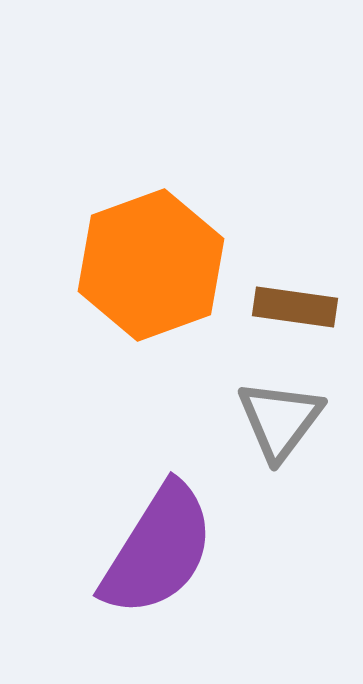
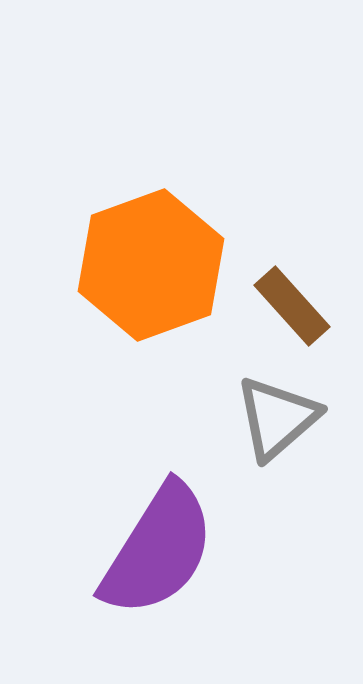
brown rectangle: moved 3 px left, 1 px up; rotated 40 degrees clockwise
gray triangle: moved 3 px left, 2 px up; rotated 12 degrees clockwise
